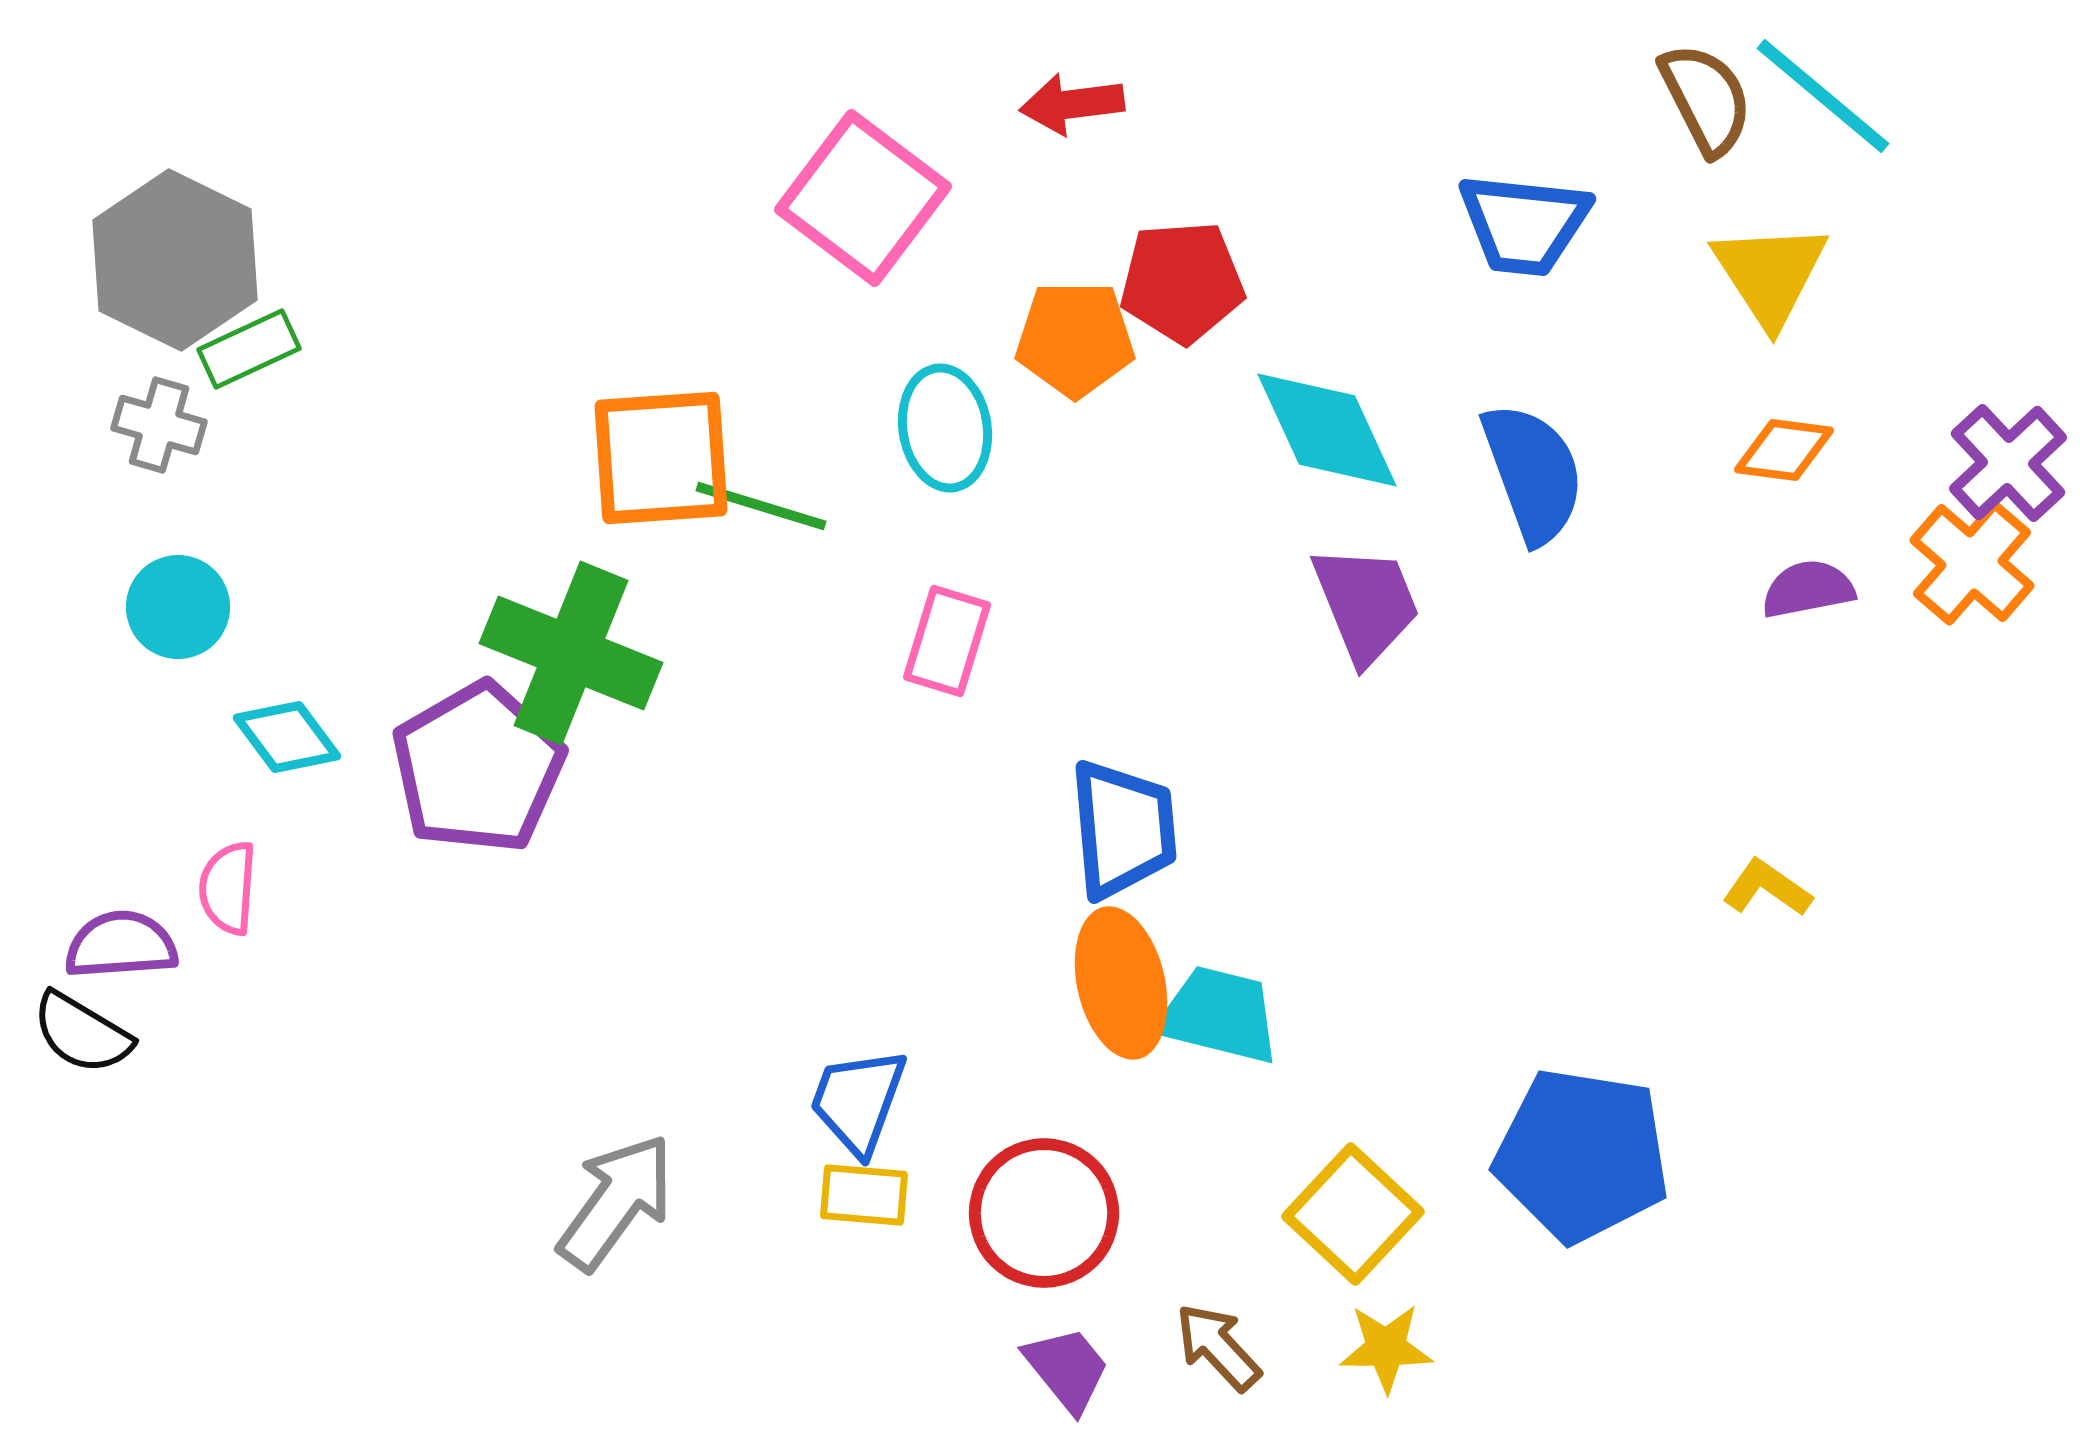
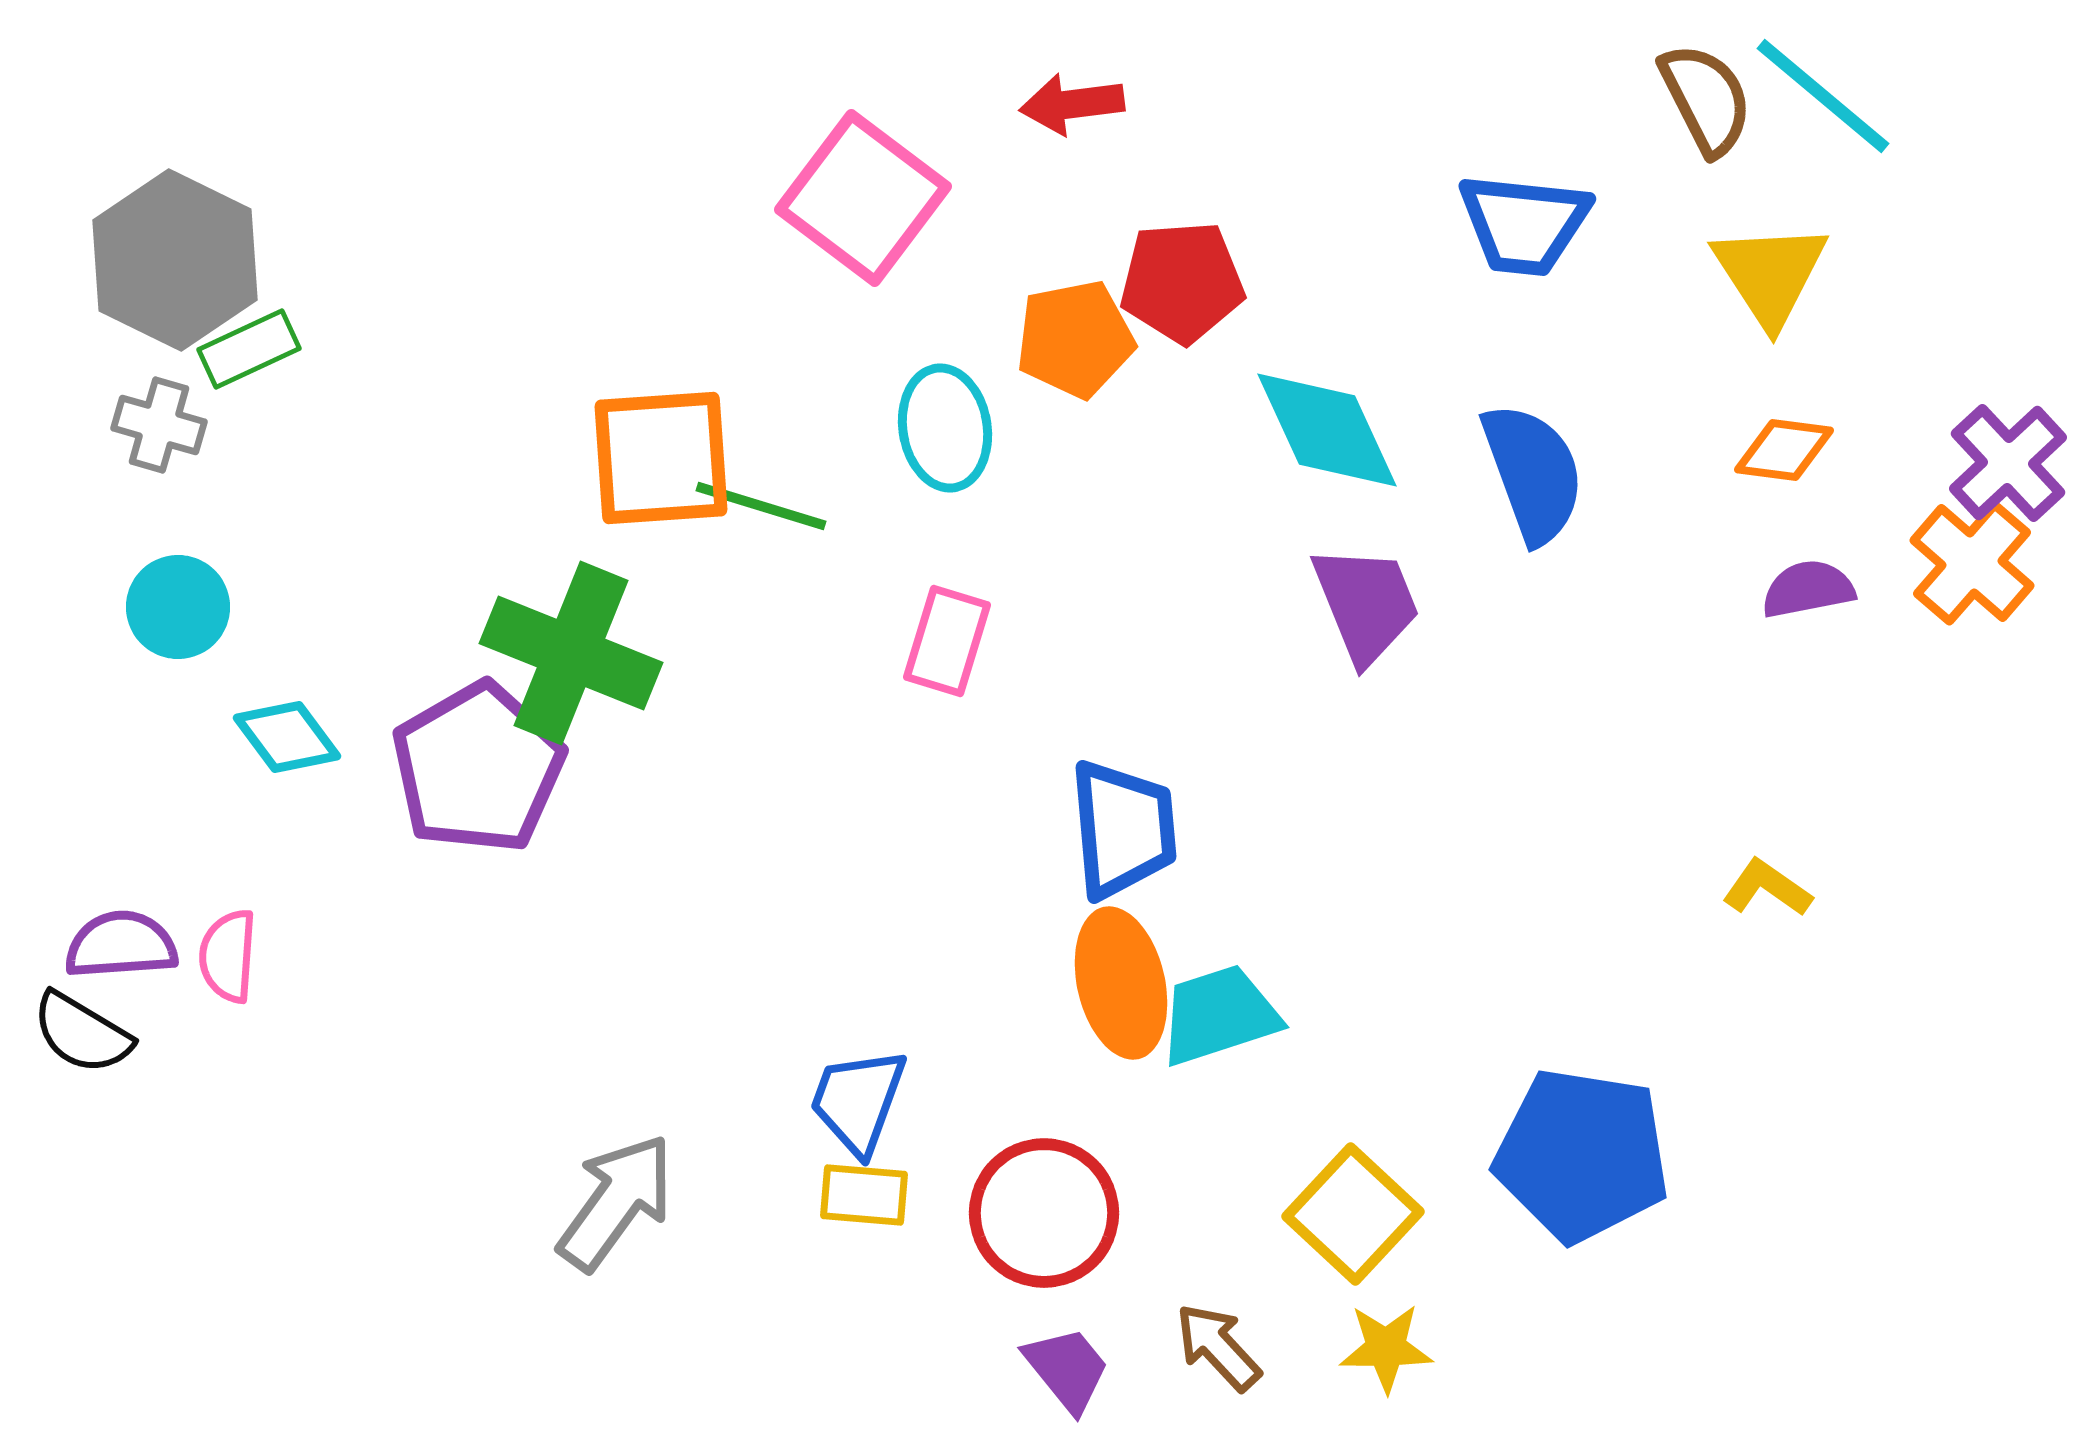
orange pentagon at (1075, 339): rotated 11 degrees counterclockwise
pink semicircle at (228, 888): moved 68 px down
cyan trapezoid at (1219, 1015): rotated 32 degrees counterclockwise
